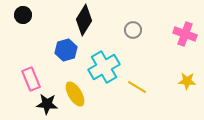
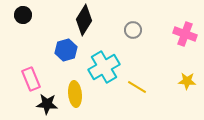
yellow ellipse: rotated 25 degrees clockwise
